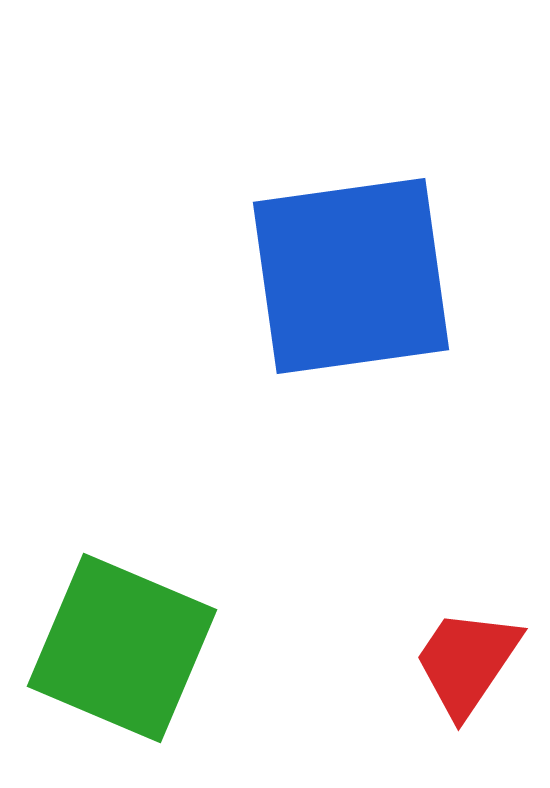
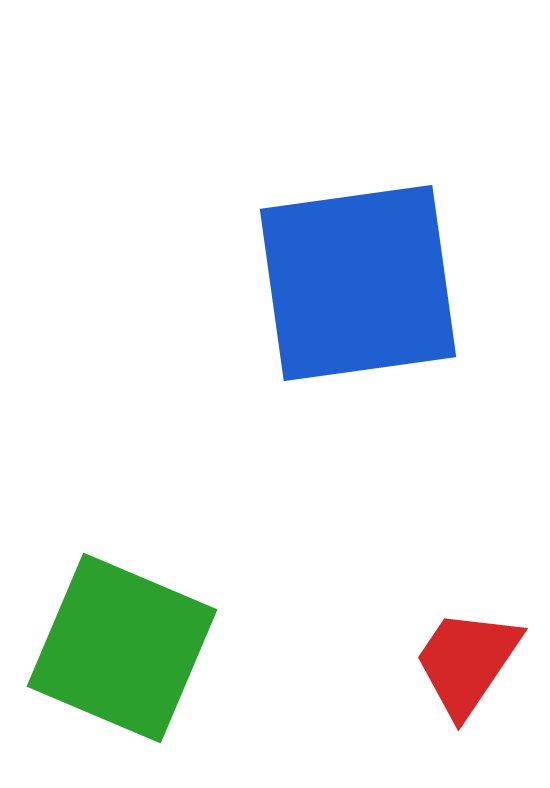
blue square: moved 7 px right, 7 px down
